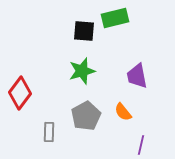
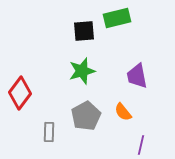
green rectangle: moved 2 px right
black square: rotated 10 degrees counterclockwise
